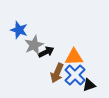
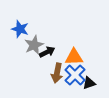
blue star: moved 1 px right, 1 px up
black arrow: moved 1 px right
brown arrow: rotated 12 degrees counterclockwise
black triangle: moved 2 px up
